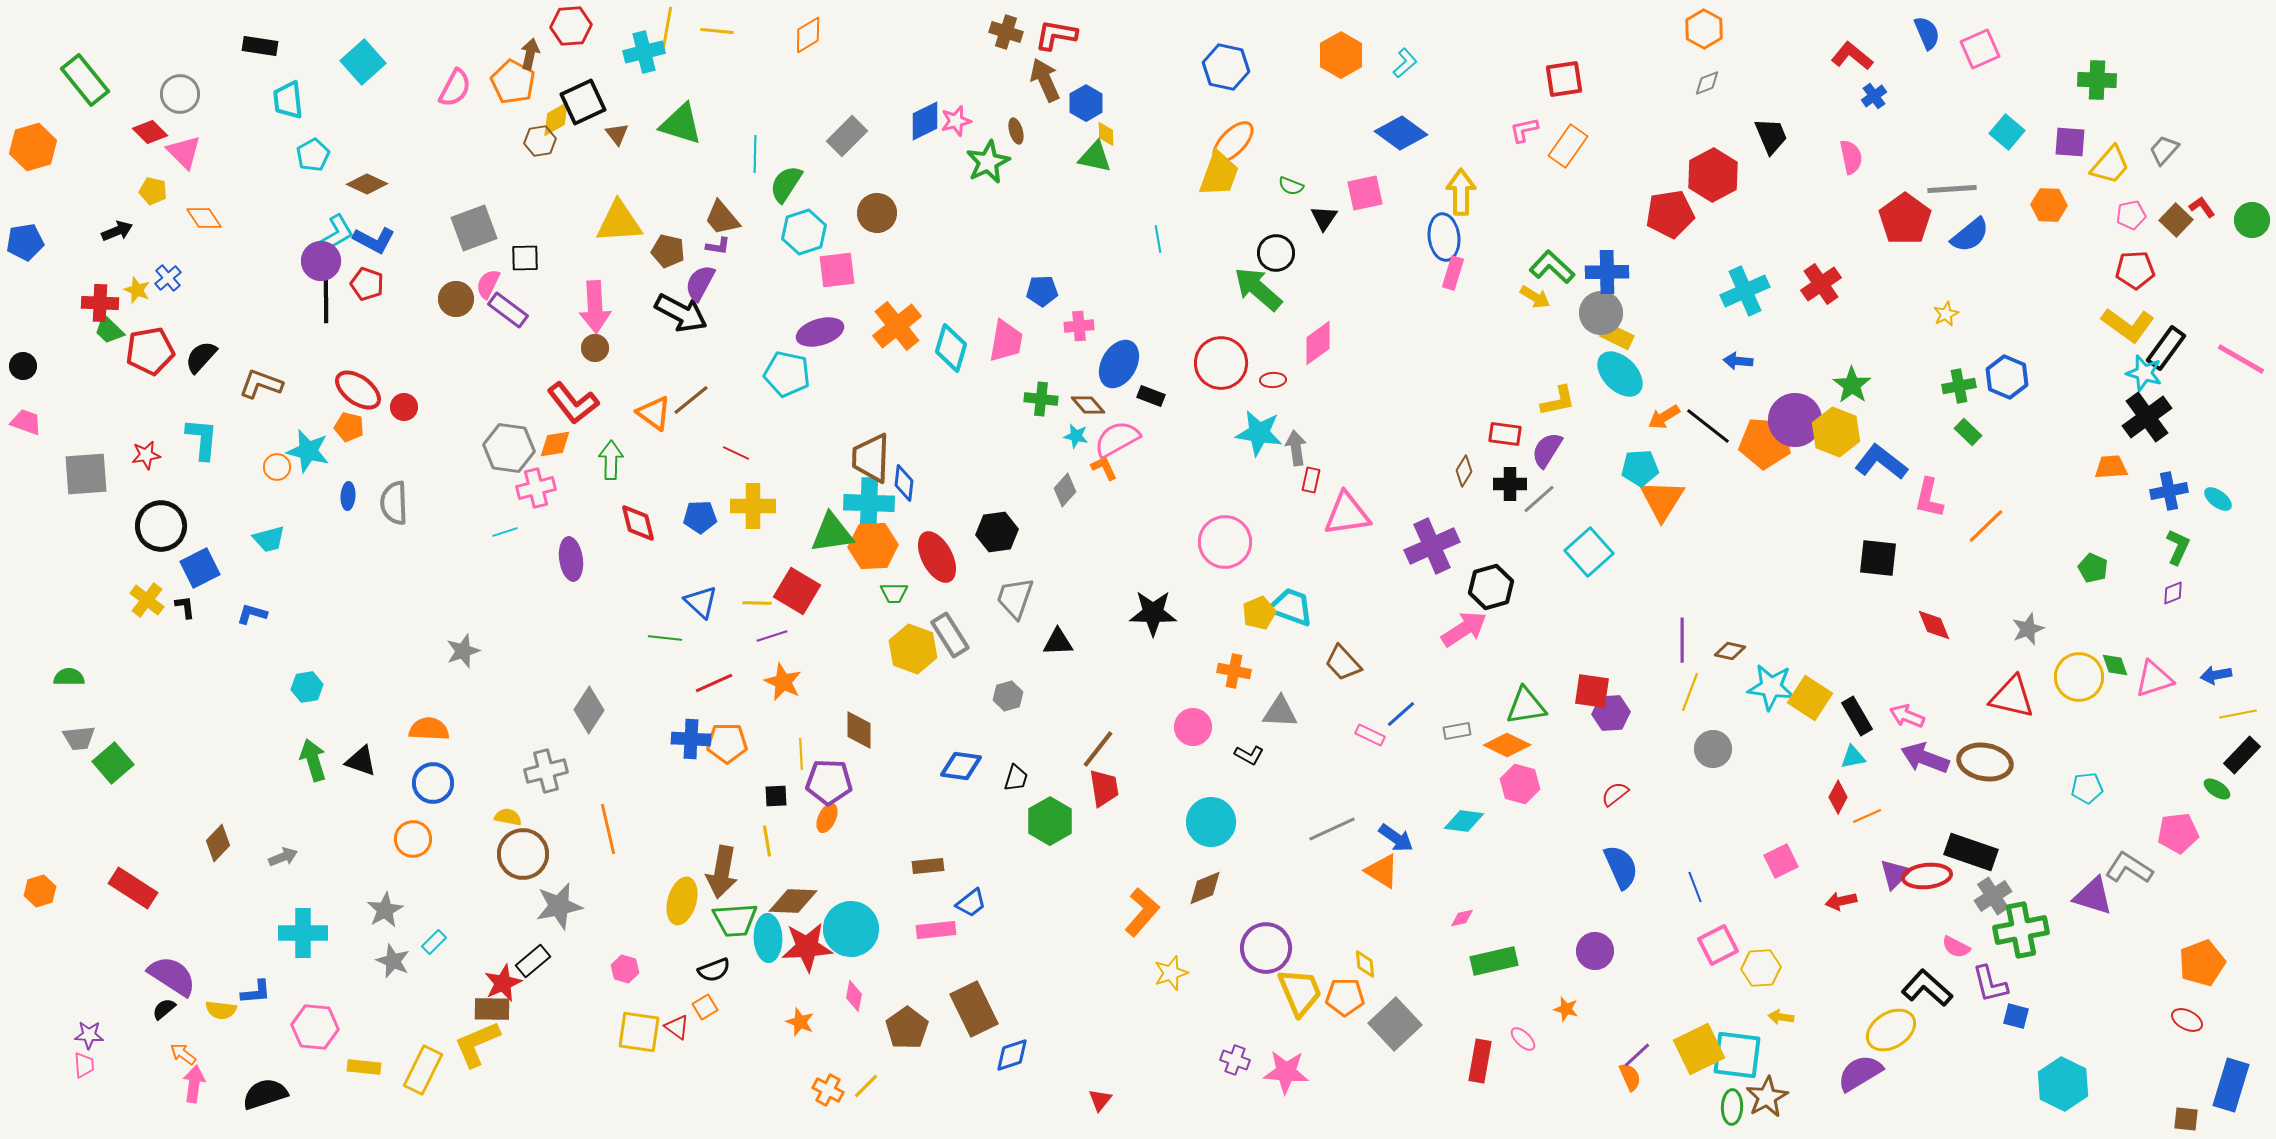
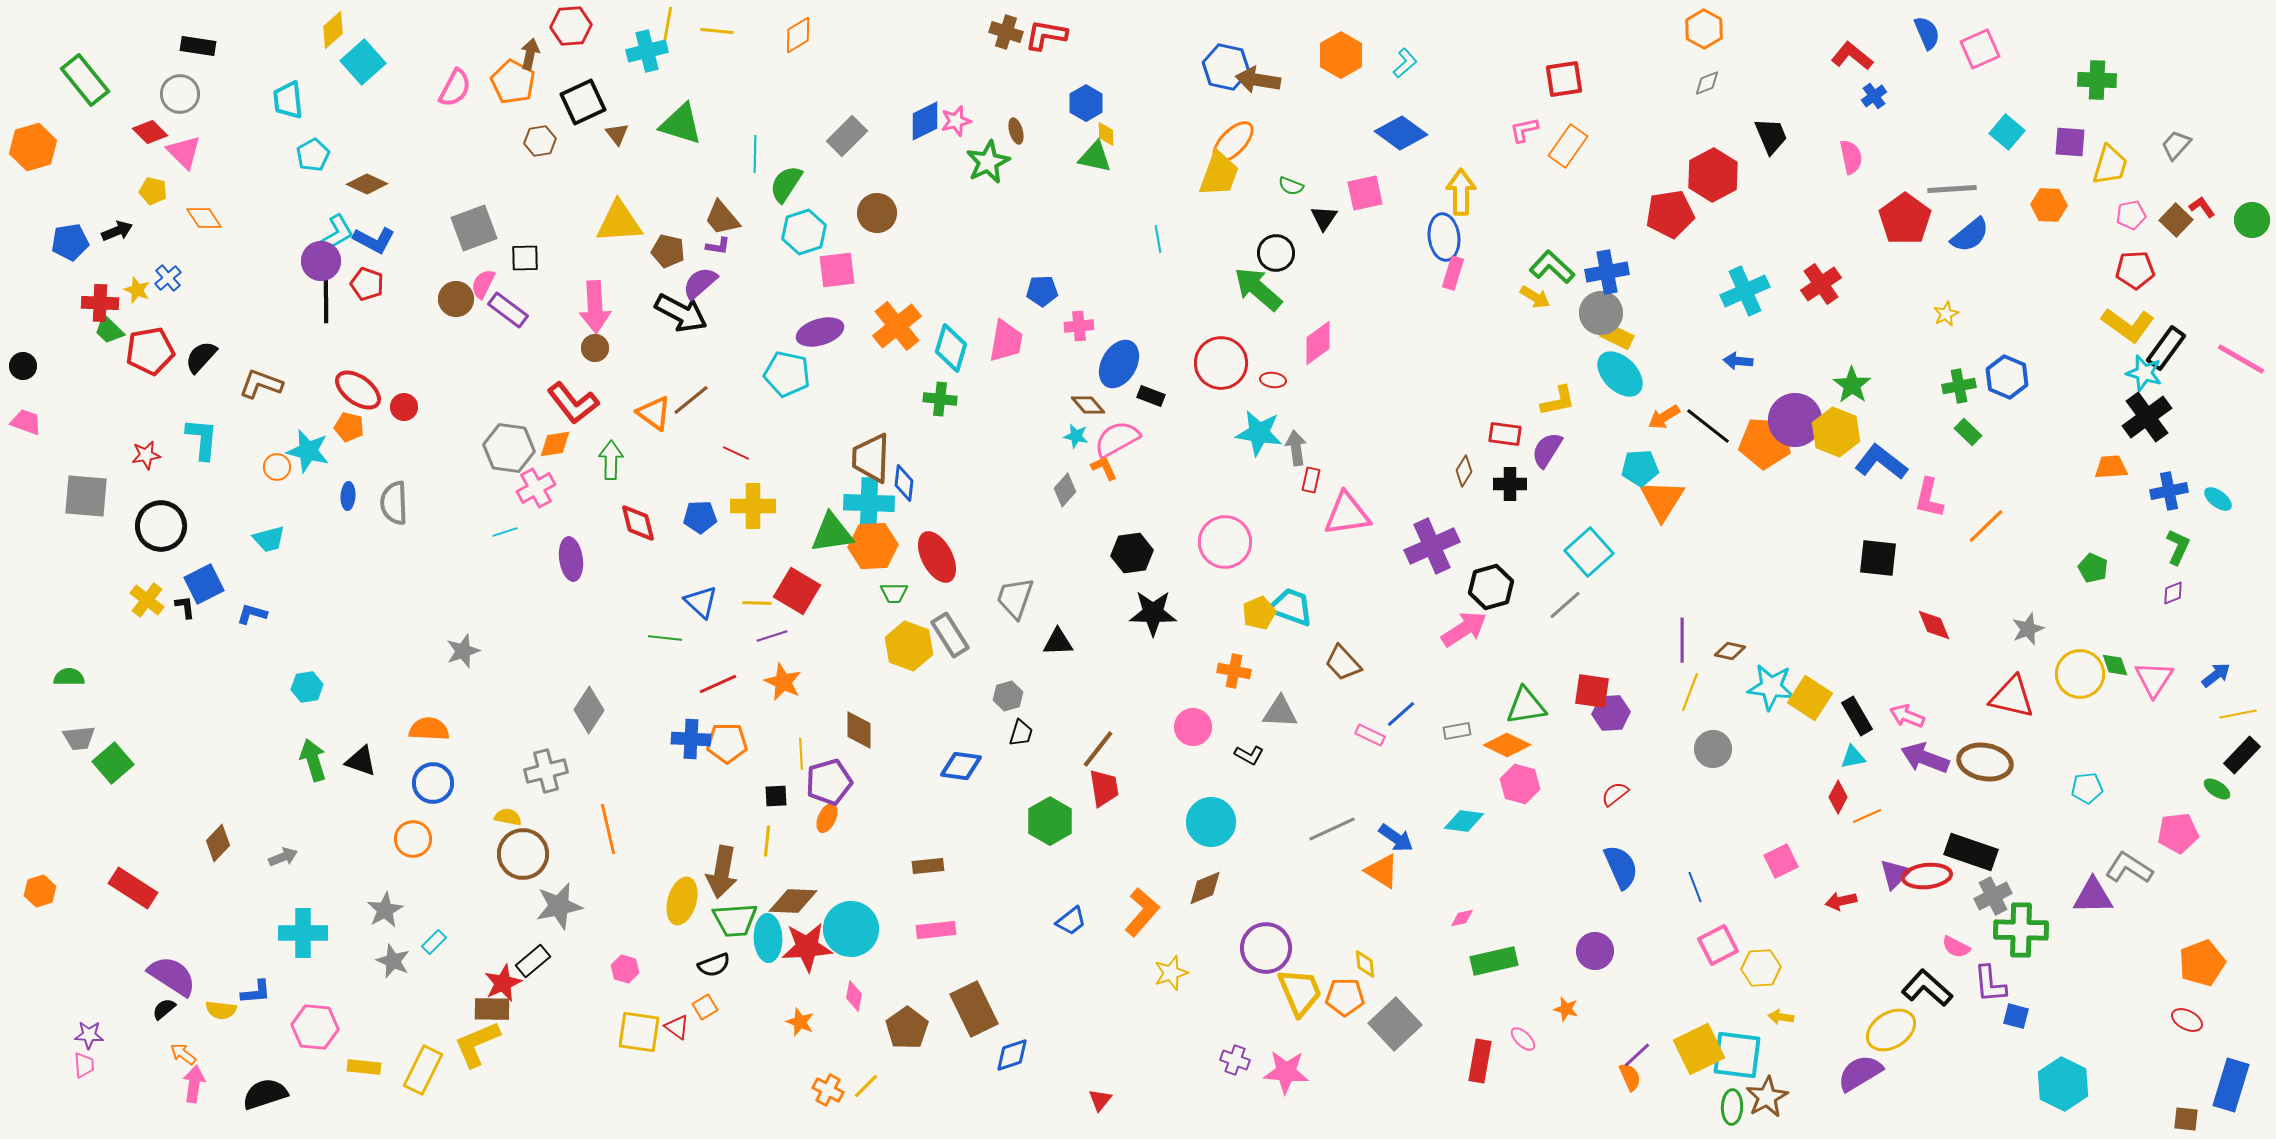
orange diamond at (808, 35): moved 10 px left
red L-shape at (1056, 35): moved 10 px left
black rectangle at (260, 46): moved 62 px left
cyan cross at (644, 52): moved 3 px right, 1 px up
brown arrow at (1045, 80): moved 213 px right; rotated 57 degrees counterclockwise
yellow diamond at (556, 119): moved 223 px left, 89 px up; rotated 12 degrees counterclockwise
gray trapezoid at (2164, 150): moved 12 px right, 5 px up
yellow trapezoid at (2110, 165): rotated 24 degrees counterclockwise
blue pentagon at (25, 242): moved 45 px right
blue cross at (1607, 272): rotated 9 degrees counterclockwise
purple semicircle at (700, 283): rotated 21 degrees clockwise
pink semicircle at (488, 284): moved 5 px left
red ellipse at (1273, 380): rotated 10 degrees clockwise
green cross at (1041, 399): moved 101 px left
gray square at (86, 474): moved 22 px down; rotated 9 degrees clockwise
pink cross at (536, 488): rotated 15 degrees counterclockwise
gray line at (1539, 499): moved 26 px right, 106 px down
black hexagon at (997, 532): moved 135 px right, 21 px down
blue square at (200, 568): moved 4 px right, 16 px down
yellow hexagon at (913, 649): moved 4 px left, 3 px up
blue arrow at (2216, 675): rotated 152 degrees clockwise
yellow circle at (2079, 677): moved 1 px right, 3 px up
pink triangle at (2154, 679): rotated 39 degrees counterclockwise
red line at (714, 683): moved 4 px right, 1 px down
black trapezoid at (1016, 778): moved 5 px right, 45 px up
purple pentagon at (829, 782): rotated 18 degrees counterclockwise
yellow line at (767, 841): rotated 16 degrees clockwise
gray cross at (1993, 896): rotated 6 degrees clockwise
purple triangle at (2093, 896): rotated 18 degrees counterclockwise
blue trapezoid at (971, 903): moved 100 px right, 18 px down
green cross at (2021, 930): rotated 12 degrees clockwise
black semicircle at (714, 970): moved 5 px up
purple L-shape at (1990, 984): rotated 9 degrees clockwise
